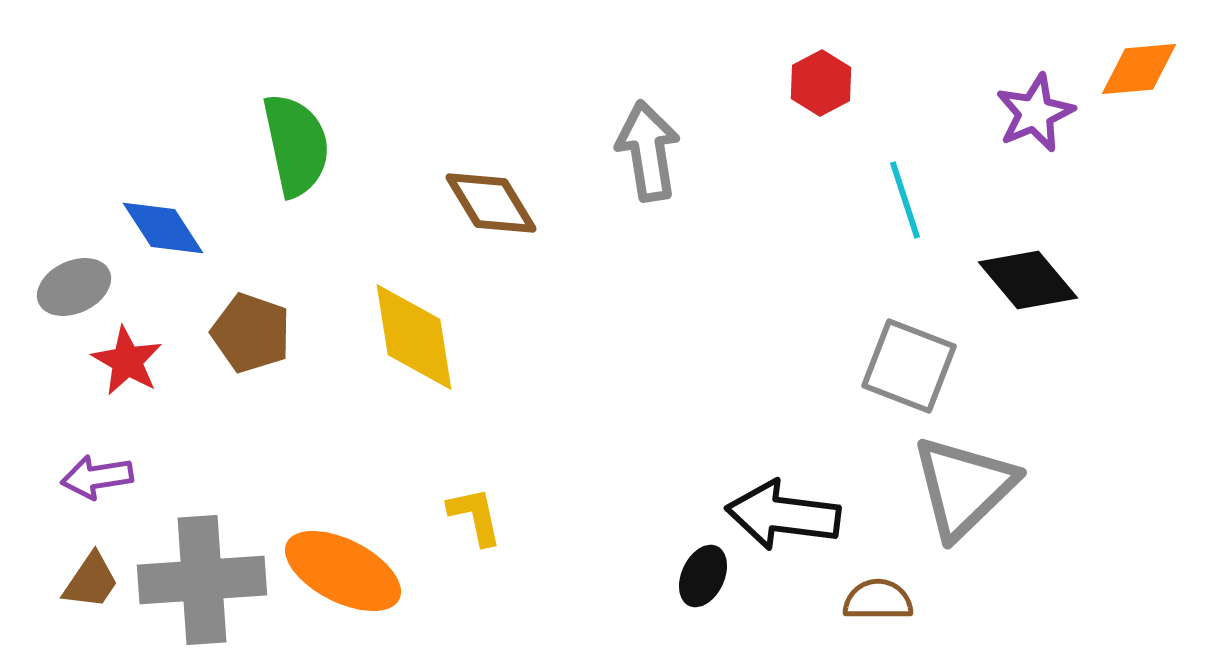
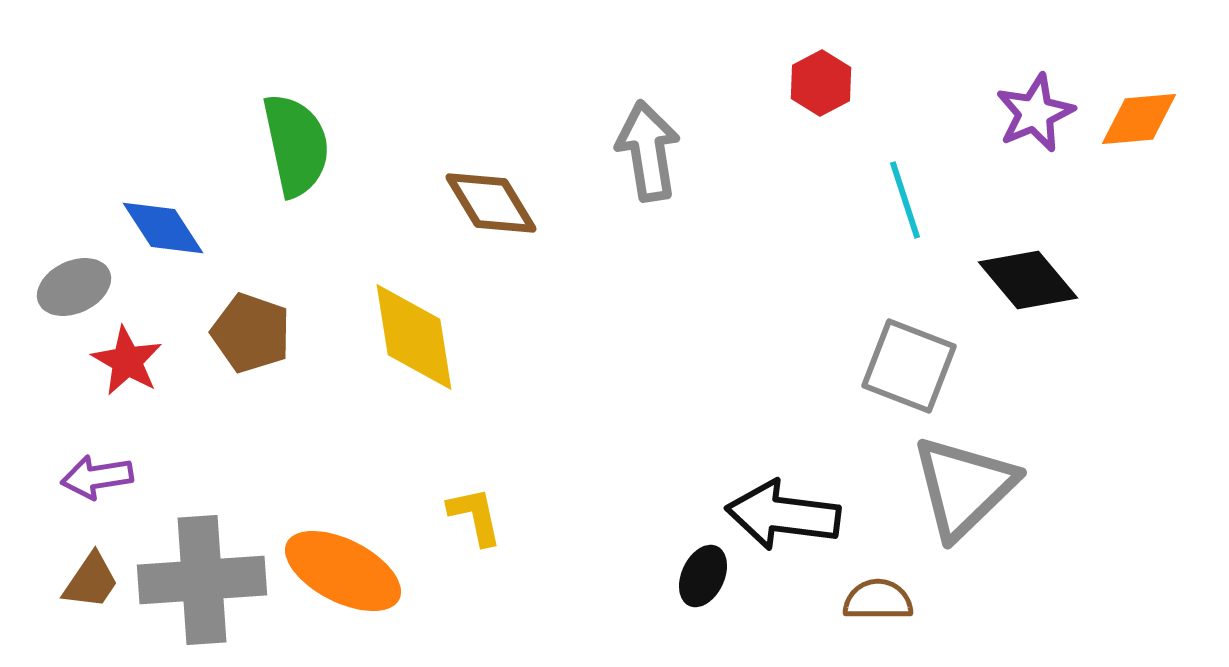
orange diamond: moved 50 px down
